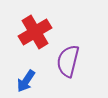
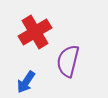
blue arrow: moved 1 px down
